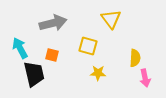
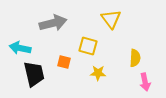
cyan arrow: rotated 50 degrees counterclockwise
orange square: moved 12 px right, 7 px down
pink arrow: moved 4 px down
